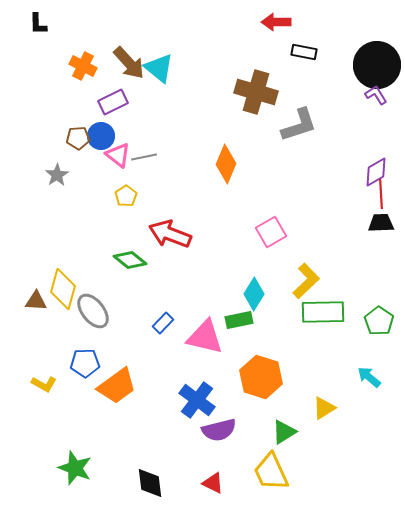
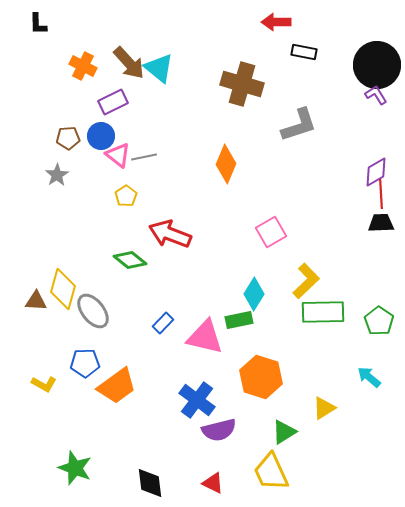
brown cross at (256, 92): moved 14 px left, 8 px up
brown pentagon at (78, 138): moved 10 px left
